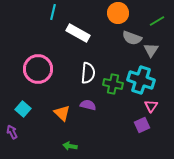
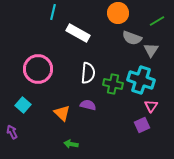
cyan square: moved 4 px up
green arrow: moved 1 px right, 2 px up
